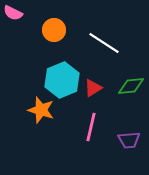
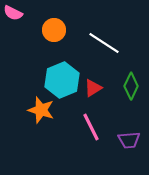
green diamond: rotated 60 degrees counterclockwise
pink line: rotated 40 degrees counterclockwise
